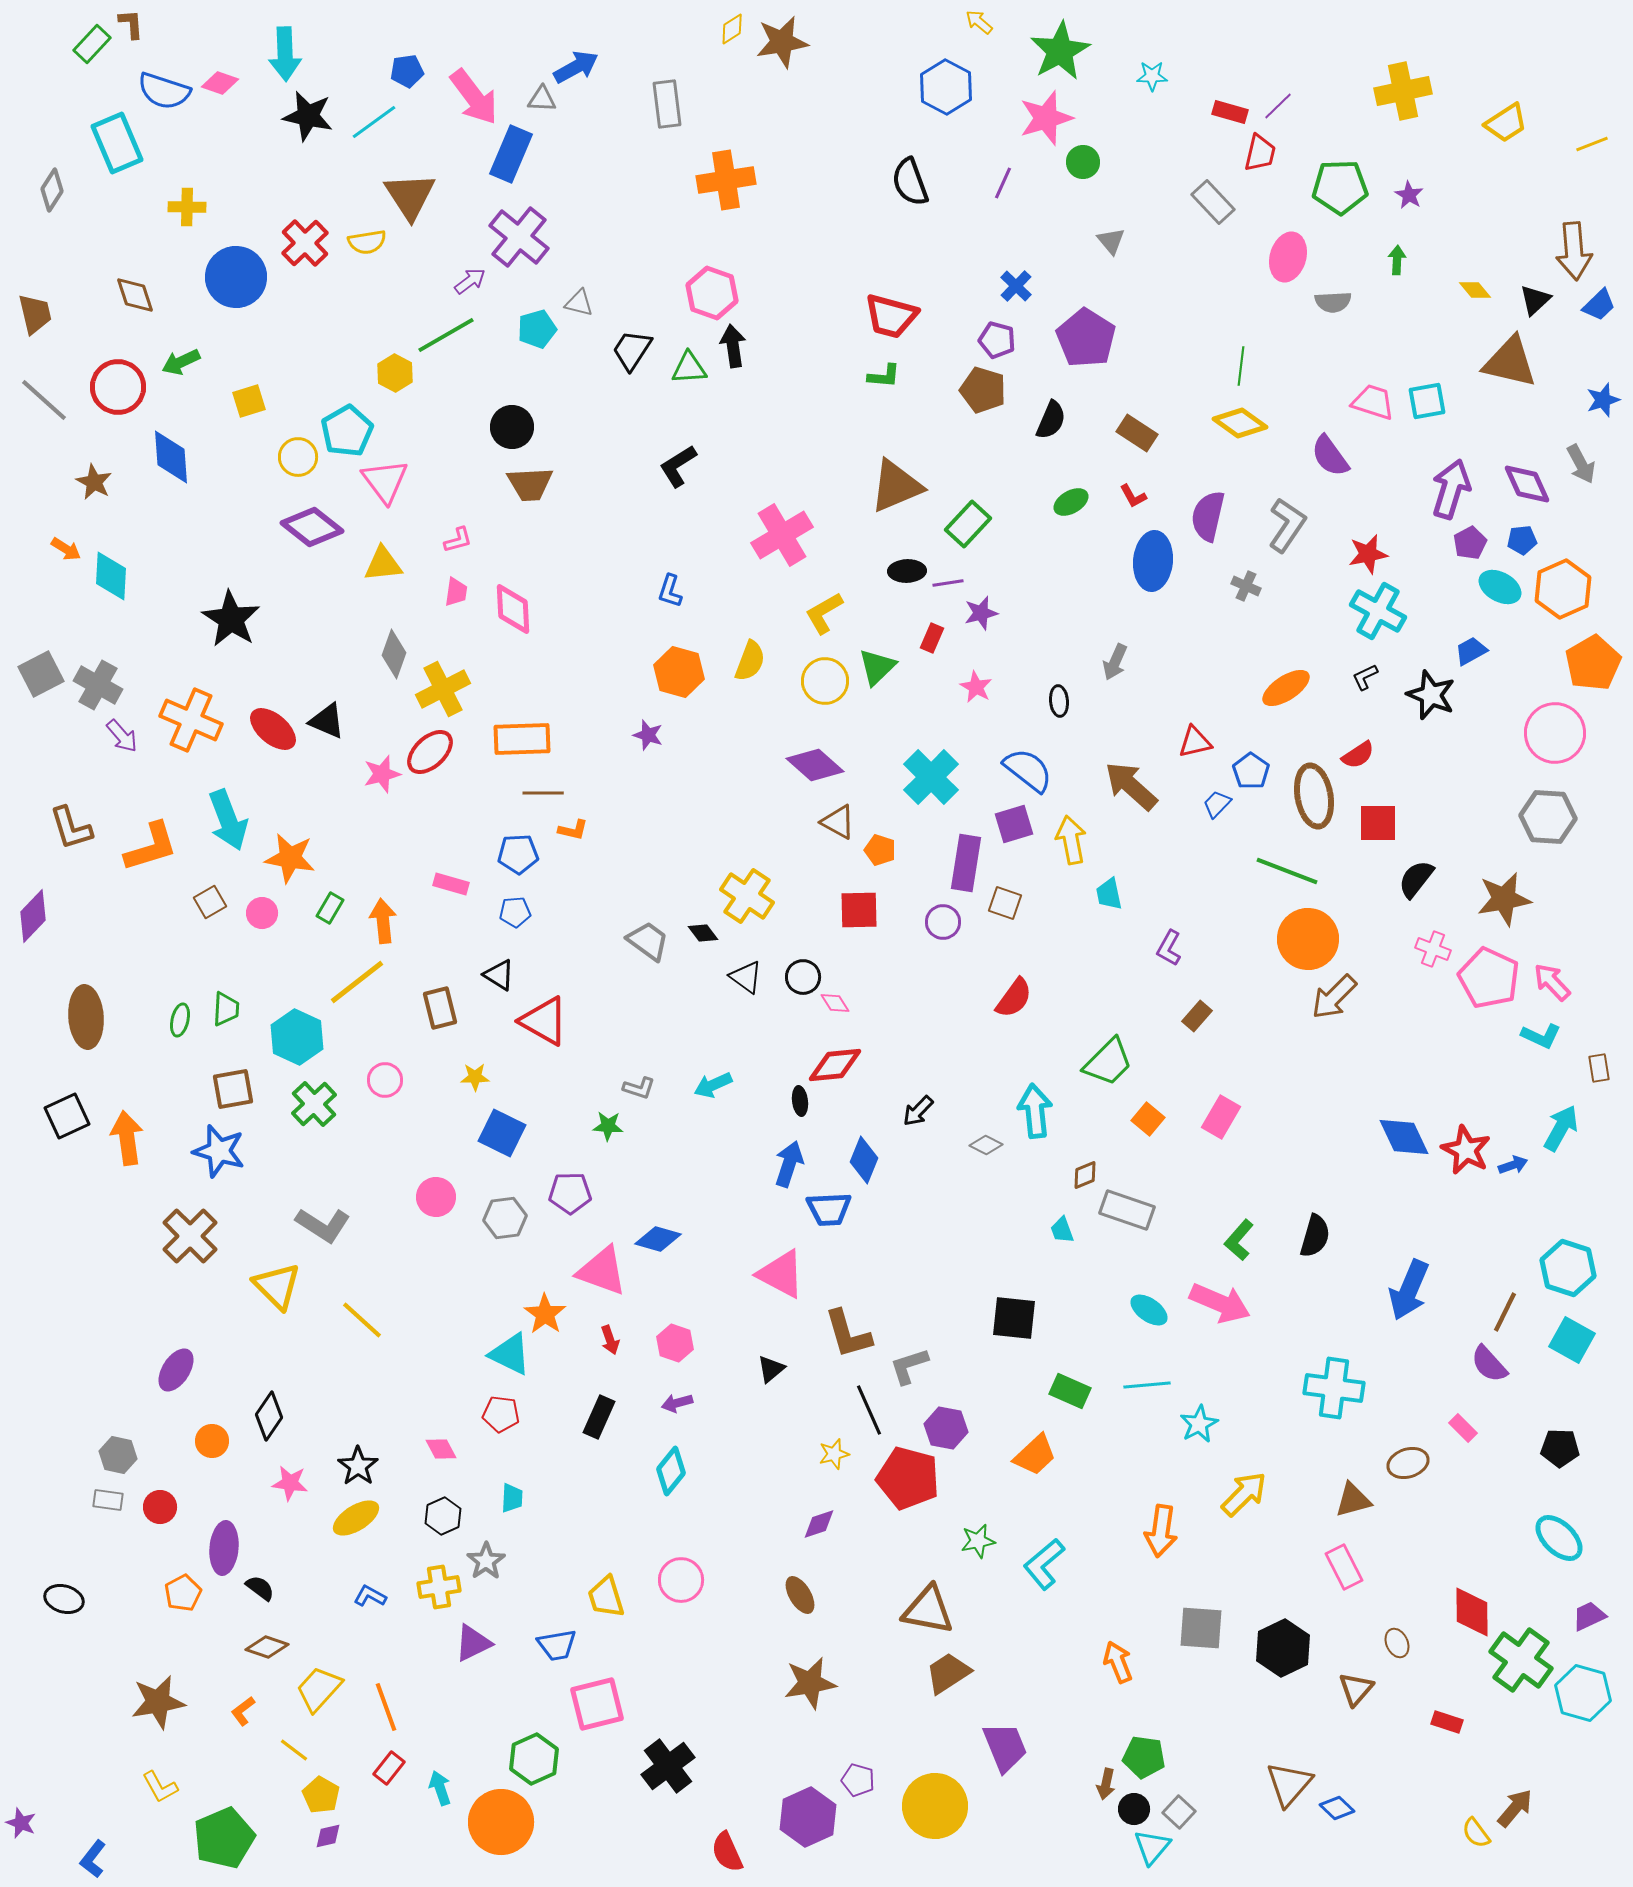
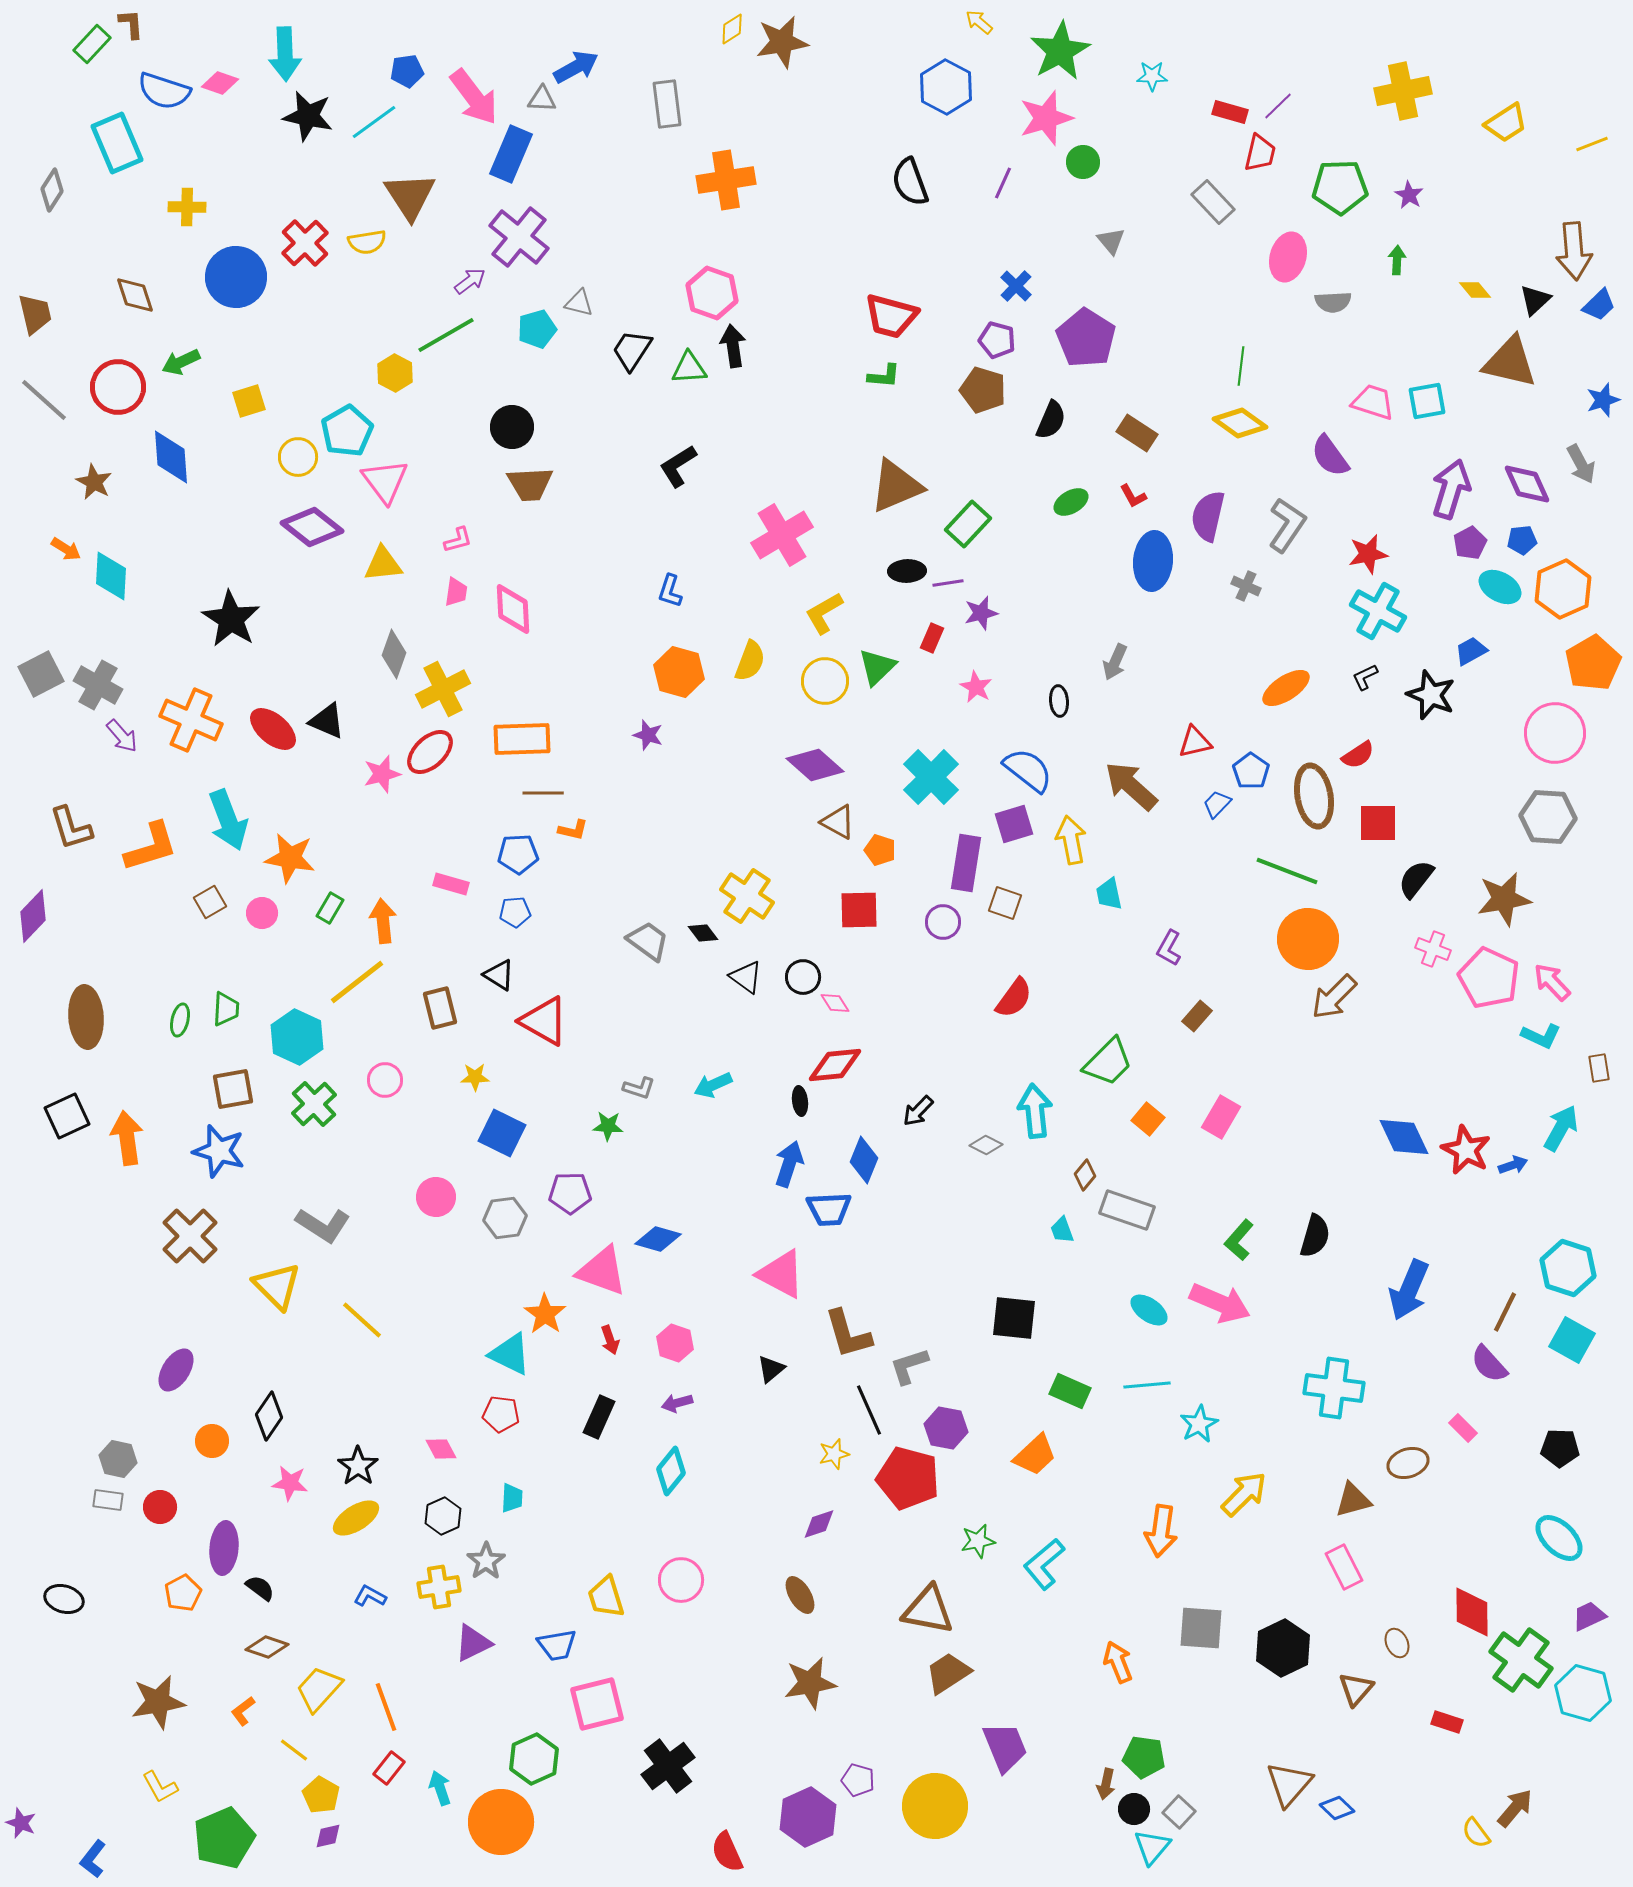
brown diamond at (1085, 1175): rotated 28 degrees counterclockwise
gray hexagon at (118, 1455): moved 4 px down
